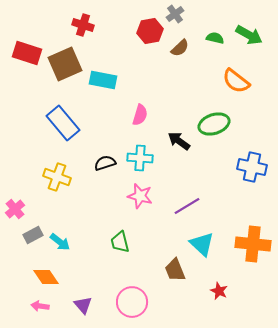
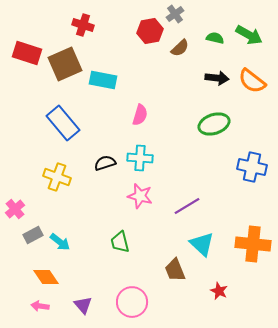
orange semicircle: moved 16 px right
black arrow: moved 38 px right, 63 px up; rotated 150 degrees clockwise
